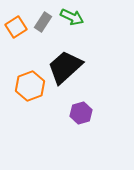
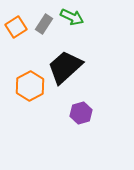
gray rectangle: moved 1 px right, 2 px down
orange hexagon: rotated 8 degrees counterclockwise
